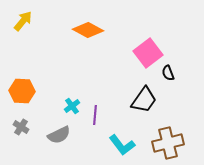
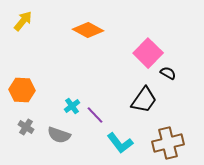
pink square: rotated 8 degrees counterclockwise
black semicircle: rotated 140 degrees clockwise
orange hexagon: moved 1 px up
purple line: rotated 48 degrees counterclockwise
gray cross: moved 5 px right
gray semicircle: rotated 45 degrees clockwise
cyan L-shape: moved 2 px left, 2 px up
